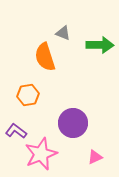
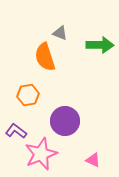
gray triangle: moved 3 px left
purple circle: moved 8 px left, 2 px up
pink triangle: moved 2 px left, 3 px down; rotated 49 degrees clockwise
